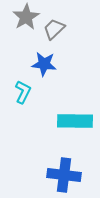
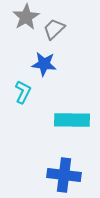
cyan rectangle: moved 3 px left, 1 px up
